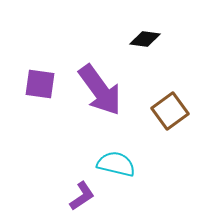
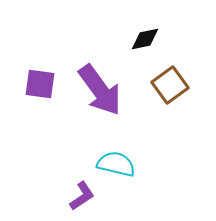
black diamond: rotated 20 degrees counterclockwise
brown square: moved 26 px up
